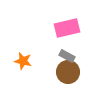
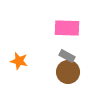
pink rectangle: rotated 15 degrees clockwise
orange star: moved 4 px left
